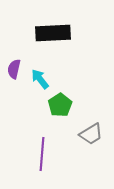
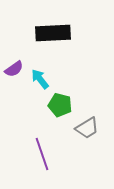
purple semicircle: rotated 138 degrees counterclockwise
green pentagon: rotated 25 degrees counterclockwise
gray trapezoid: moved 4 px left, 6 px up
purple line: rotated 24 degrees counterclockwise
